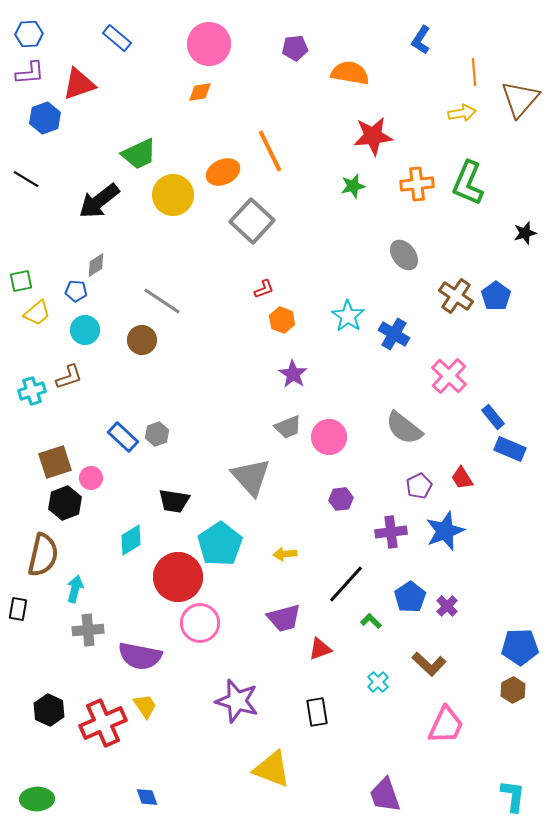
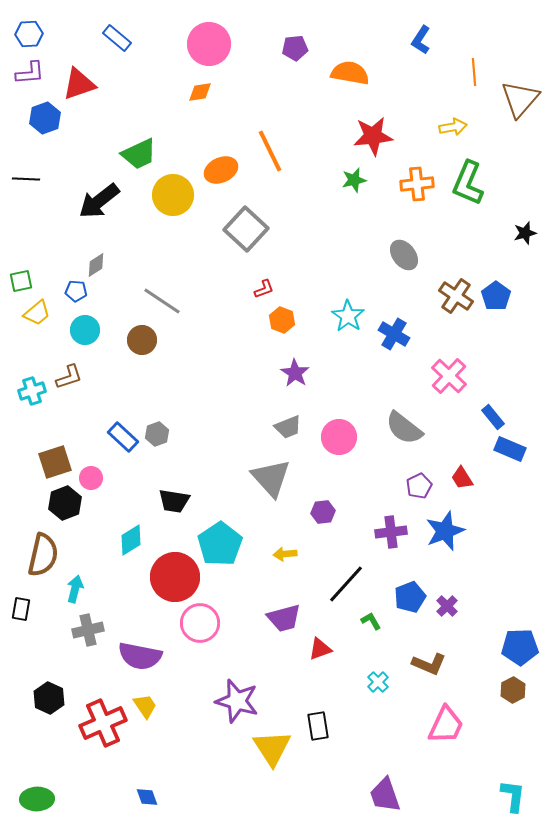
yellow arrow at (462, 113): moved 9 px left, 14 px down
orange ellipse at (223, 172): moved 2 px left, 2 px up
black line at (26, 179): rotated 28 degrees counterclockwise
green star at (353, 186): moved 1 px right, 6 px up
gray square at (252, 221): moved 6 px left, 8 px down
purple star at (293, 374): moved 2 px right, 1 px up
pink circle at (329, 437): moved 10 px right
gray triangle at (251, 477): moved 20 px right, 1 px down
purple hexagon at (341, 499): moved 18 px left, 13 px down
red circle at (178, 577): moved 3 px left
blue pentagon at (410, 597): rotated 12 degrees clockwise
black rectangle at (18, 609): moved 3 px right
green L-shape at (371, 621): rotated 15 degrees clockwise
gray cross at (88, 630): rotated 8 degrees counterclockwise
brown L-shape at (429, 664): rotated 20 degrees counterclockwise
black hexagon at (49, 710): moved 12 px up
black rectangle at (317, 712): moved 1 px right, 14 px down
yellow triangle at (272, 769): moved 21 px up; rotated 36 degrees clockwise
